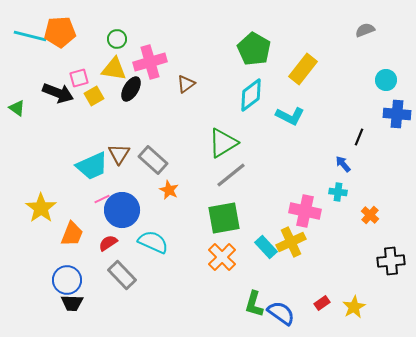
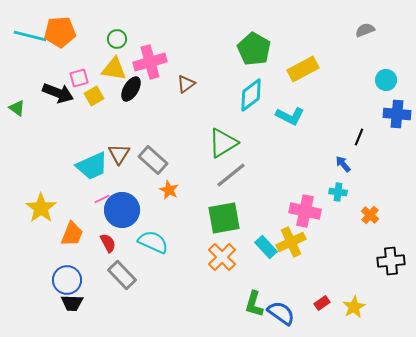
yellow rectangle at (303, 69): rotated 24 degrees clockwise
red semicircle at (108, 243): rotated 96 degrees clockwise
